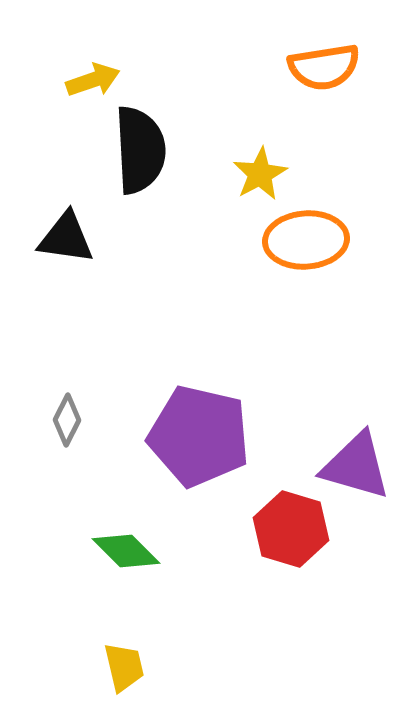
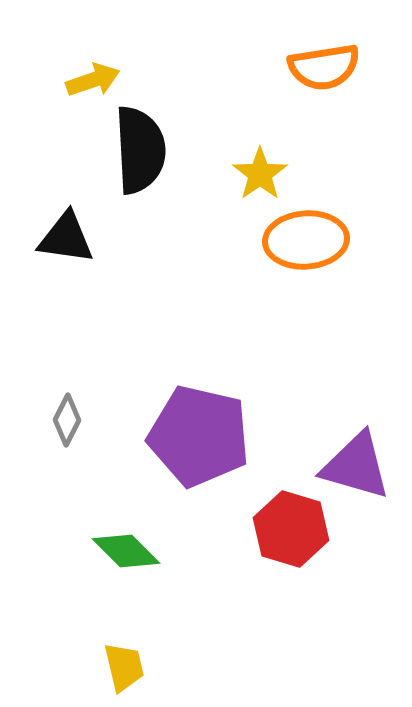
yellow star: rotated 6 degrees counterclockwise
